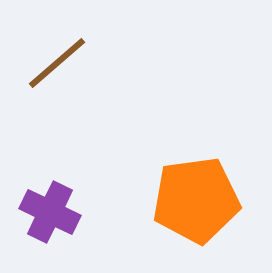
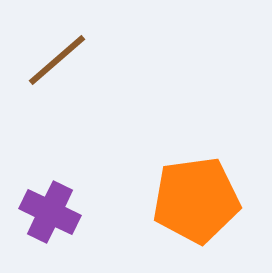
brown line: moved 3 px up
